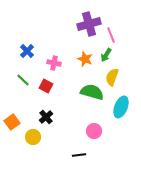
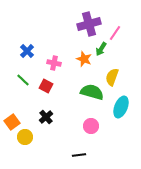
pink line: moved 4 px right, 2 px up; rotated 56 degrees clockwise
green arrow: moved 5 px left, 6 px up
orange star: moved 1 px left
pink circle: moved 3 px left, 5 px up
yellow circle: moved 8 px left
